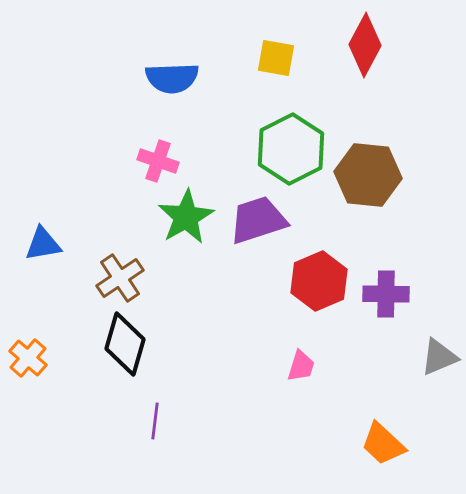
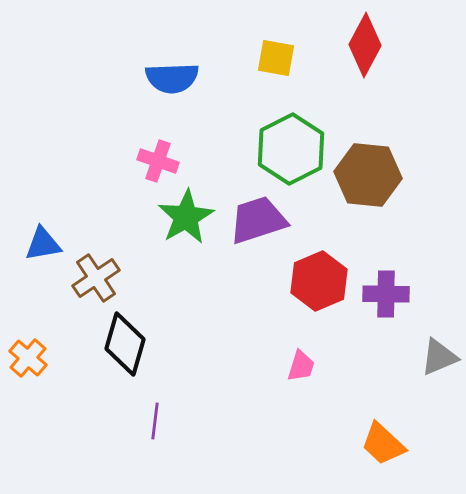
brown cross: moved 24 px left
